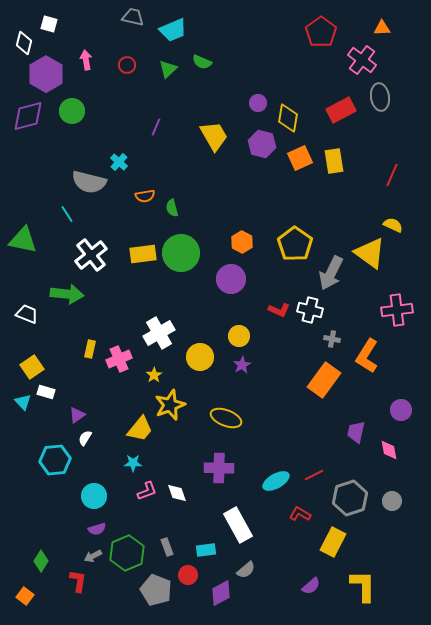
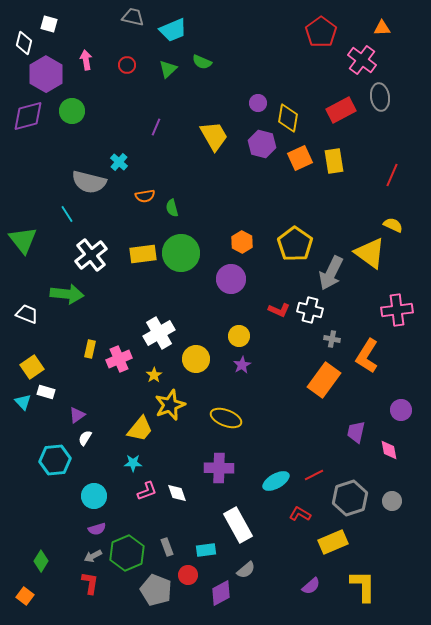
green triangle at (23, 240): rotated 40 degrees clockwise
yellow circle at (200, 357): moved 4 px left, 2 px down
yellow rectangle at (333, 542): rotated 40 degrees clockwise
red L-shape at (78, 581): moved 12 px right, 2 px down
